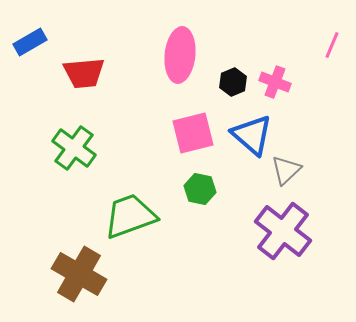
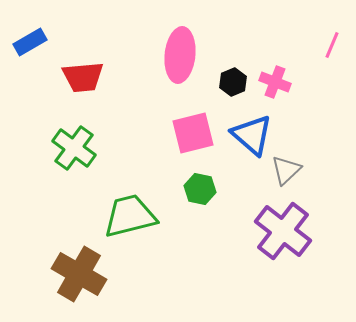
red trapezoid: moved 1 px left, 4 px down
green trapezoid: rotated 6 degrees clockwise
